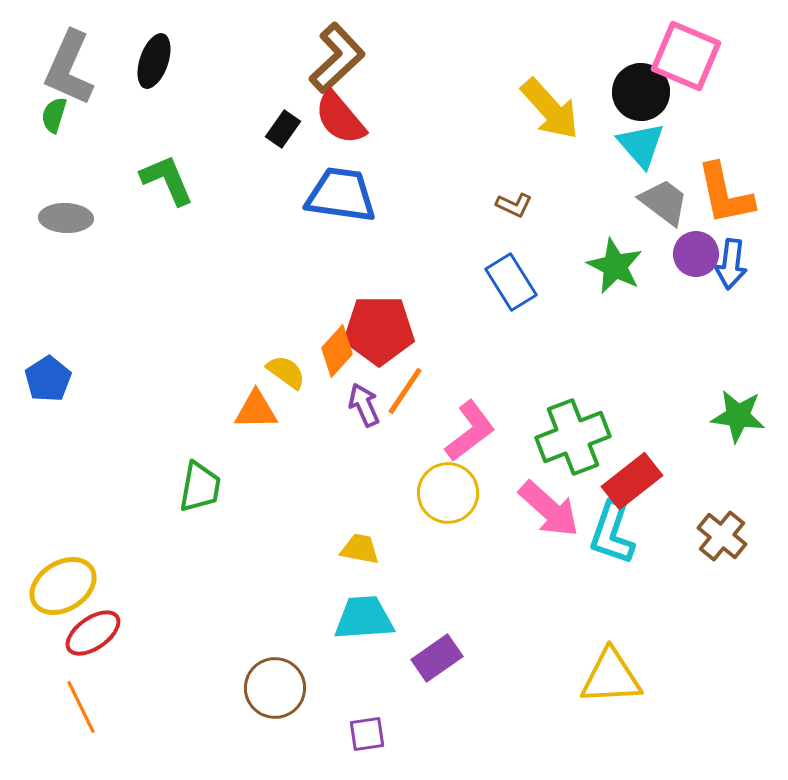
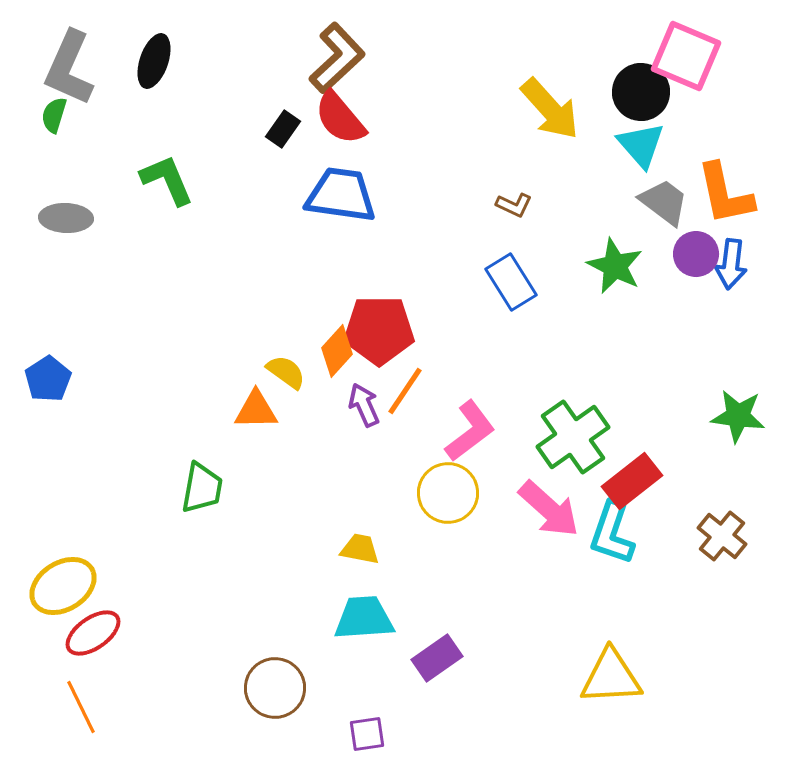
green cross at (573, 437): rotated 14 degrees counterclockwise
green trapezoid at (200, 487): moved 2 px right, 1 px down
